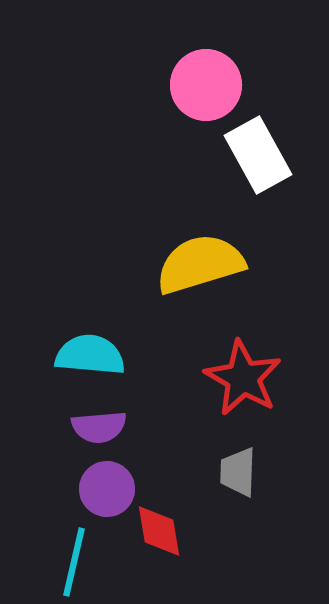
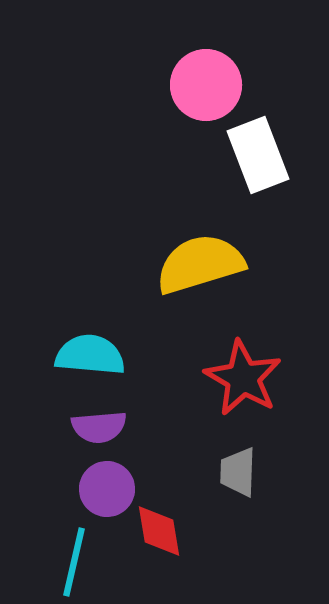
white rectangle: rotated 8 degrees clockwise
